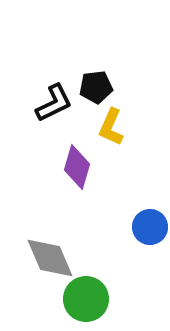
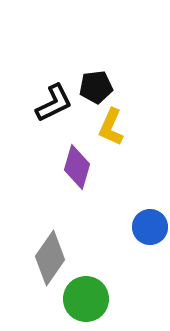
gray diamond: rotated 58 degrees clockwise
